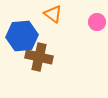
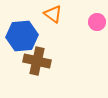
brown cross: moved 2 px left, 4 px down
